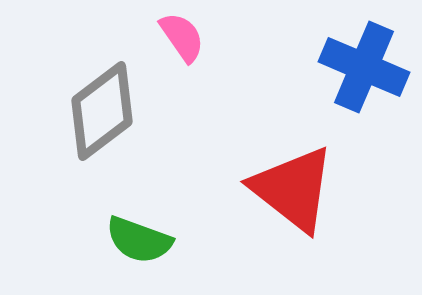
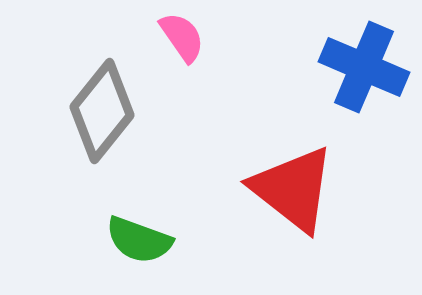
gray diamond: rotated 14 degrees counterclockwise
